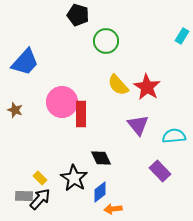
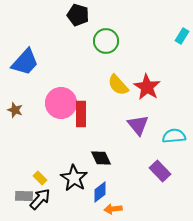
pink circle: moved 1 px left, 1 px down
